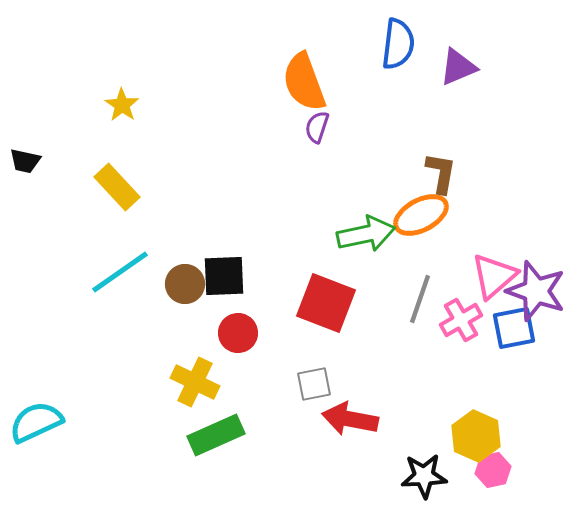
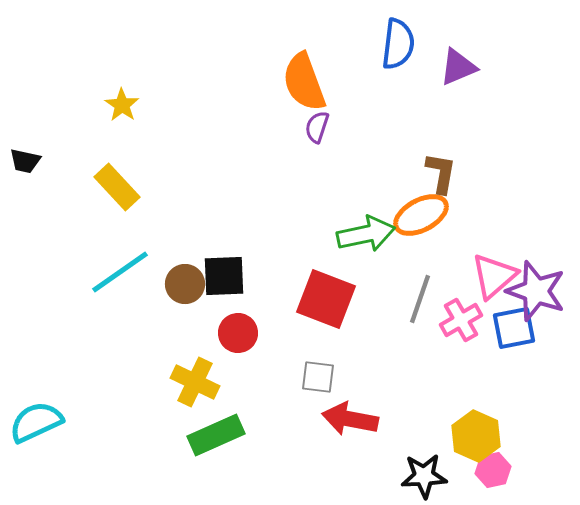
red square: moved 4 px up
gray square: moved 4 px right, 7 px up; rotated 18 degrees clockwise
